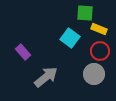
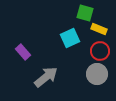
green square: rotated 12 degrees clockwise
cyan square: rotated 30 degrees clockwise
gray circle: moved 3 px right
